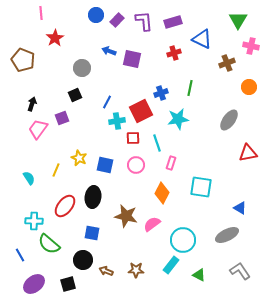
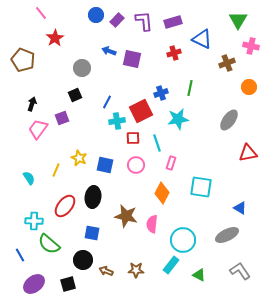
pink line at (41, 13): rotated 32 degrees counterclockwise
pink semicircle at (152, 224): rotated 48 degrees counterclockwise
